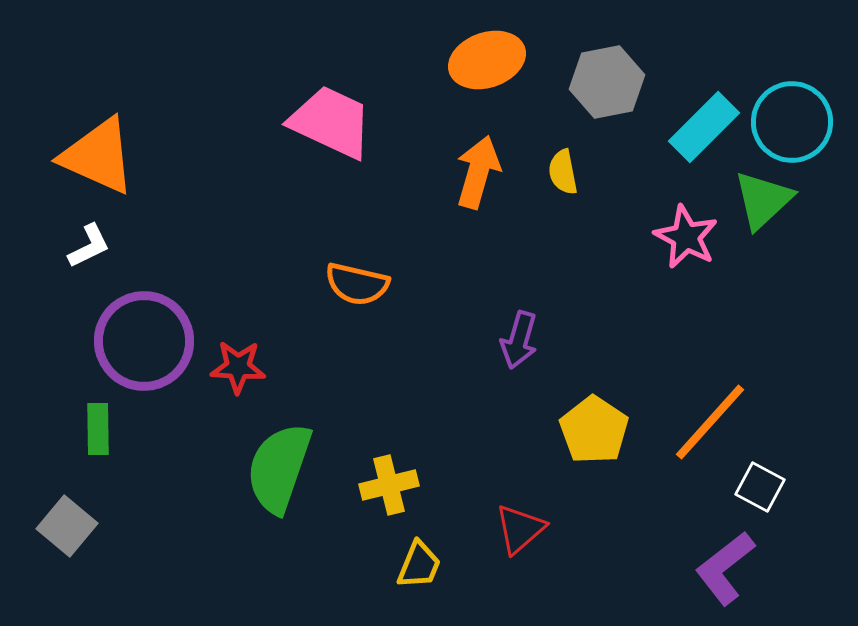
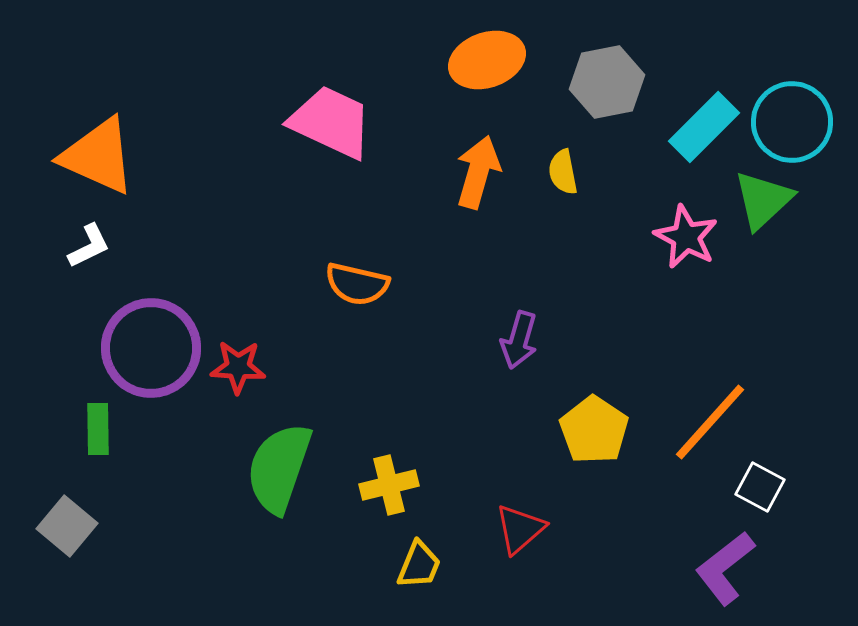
purple circle: moved 7 px right, 7 px down
